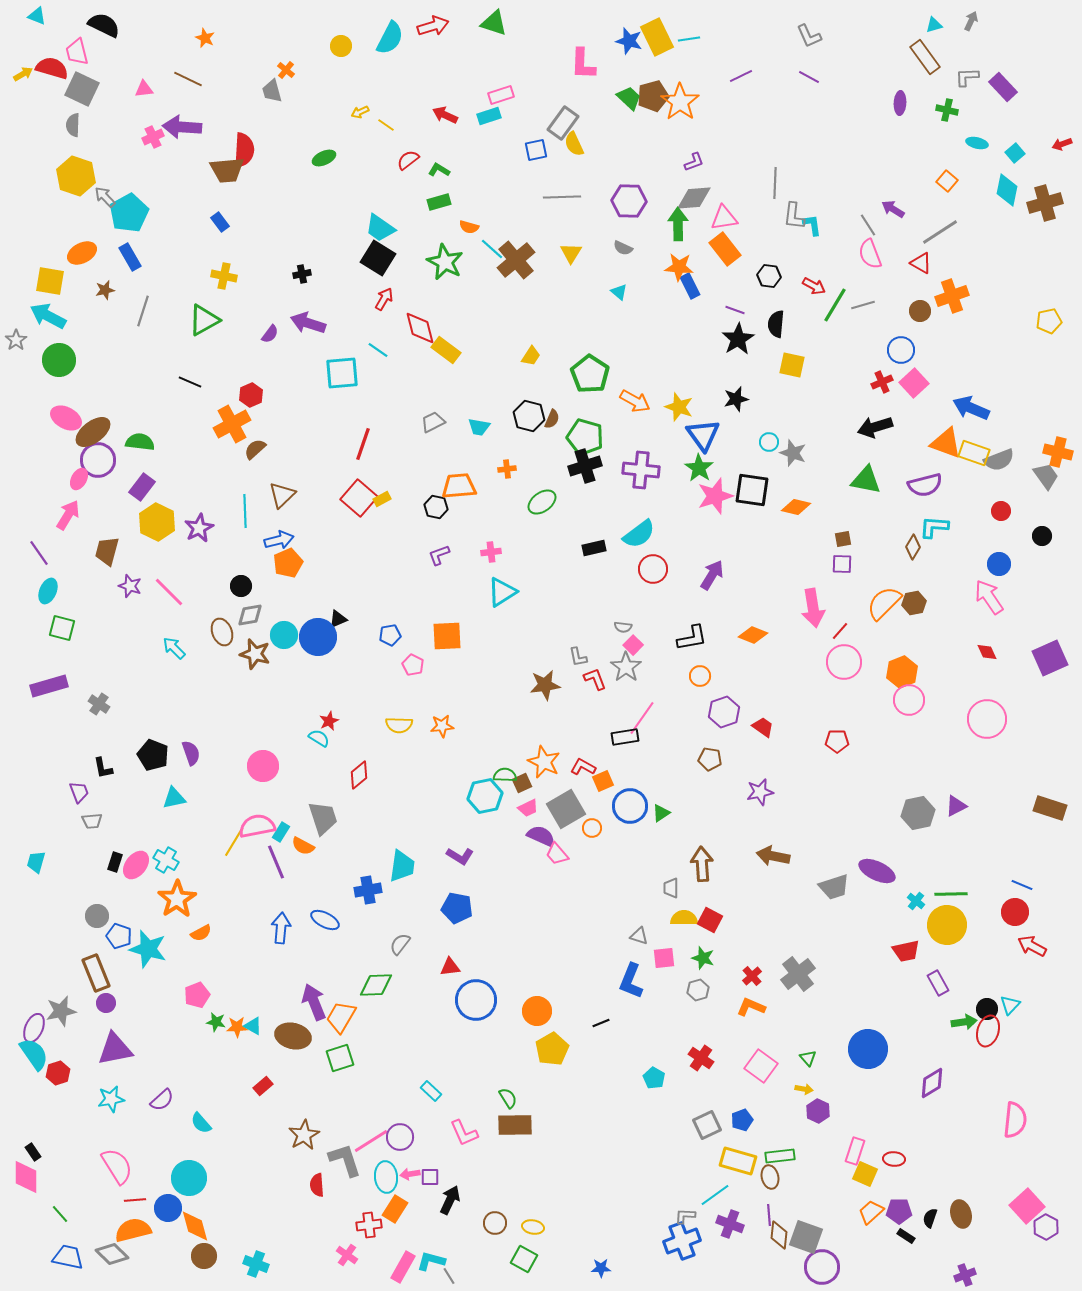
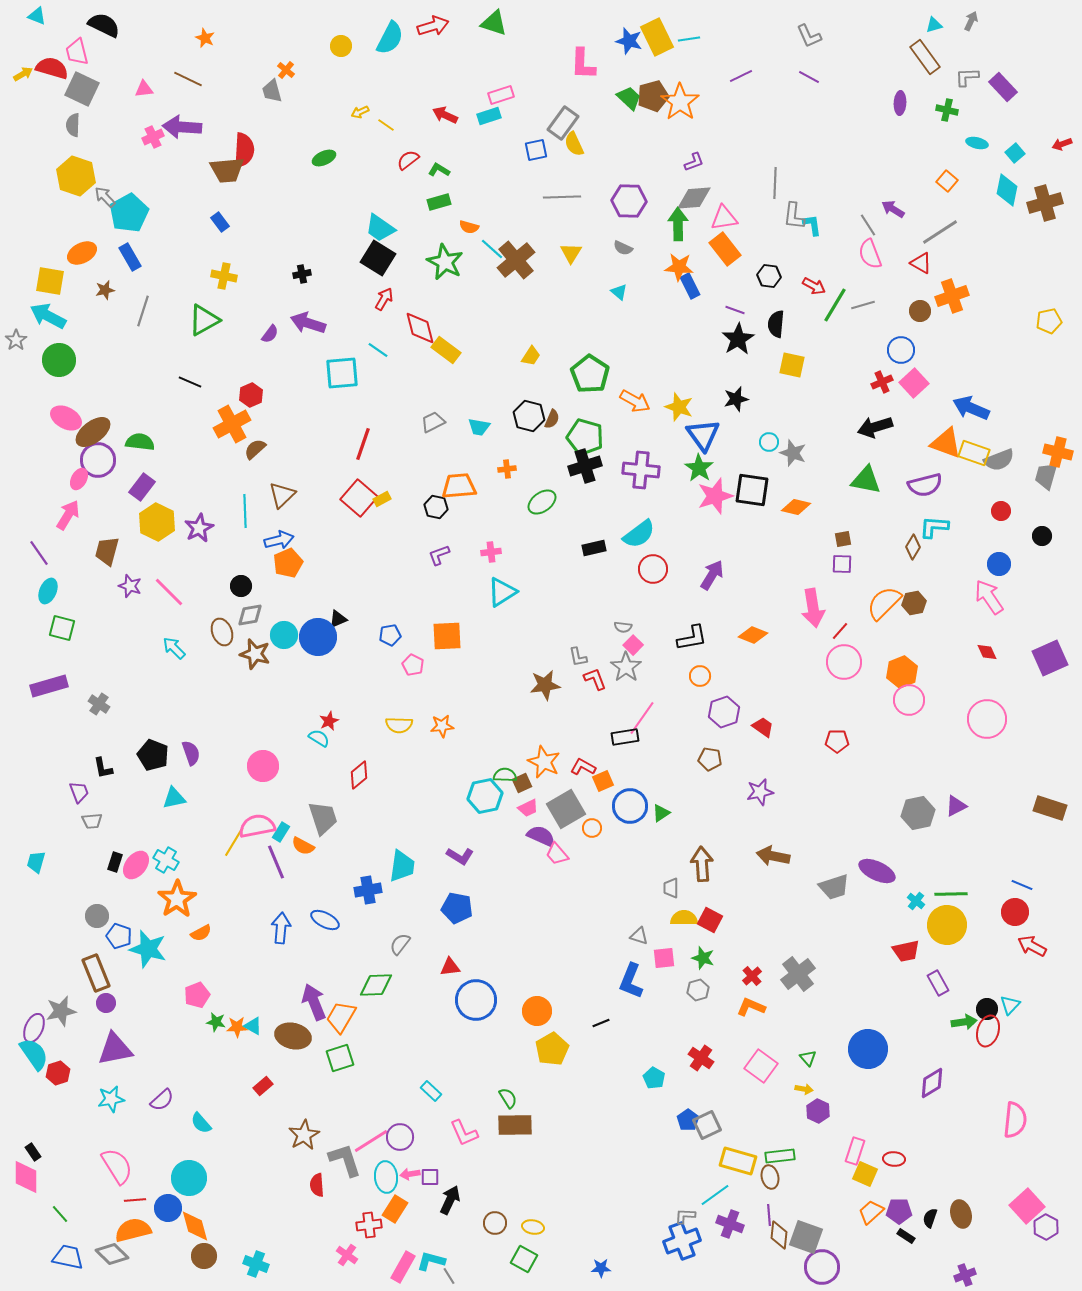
gray trapezoid at (1046, 476): rotated 128 degrees counterclockwise
blue pentagon at (742, 1120): moved 54 px left; rotated 15 degrees counterclockwise
